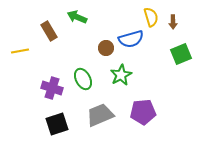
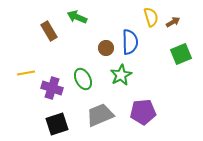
brown arrow: rotated 120 degrees counterclockwise
blue semicircle: moved 1 px left, 3 px down; rotated 75 degrees counterclockwise
yellow line: moved 6 px right, 22 px down
